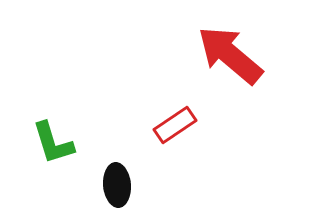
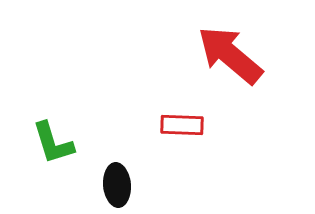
red rectangle: moved 7 px right; rotated 36 degrees clockwise
